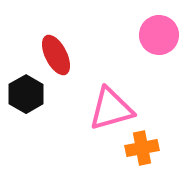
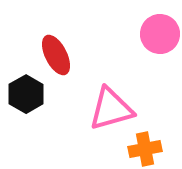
pink circle: moved 1 px right, 1 px up
orange cross: moved 3 px right, 1 px down
